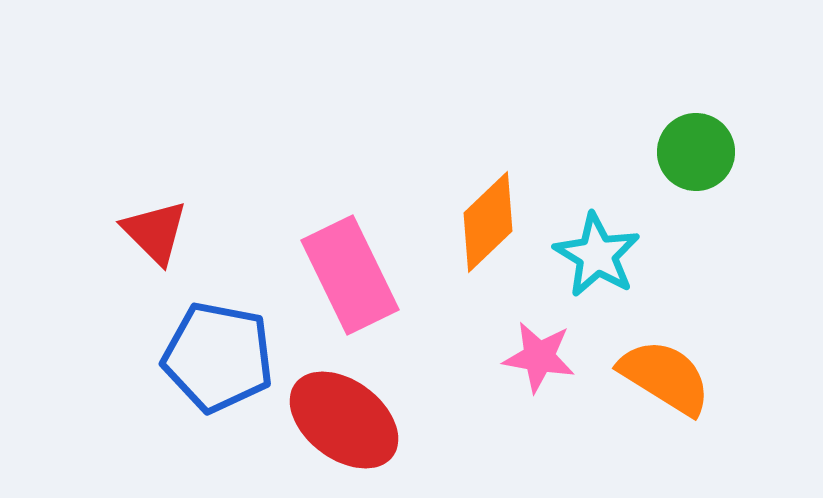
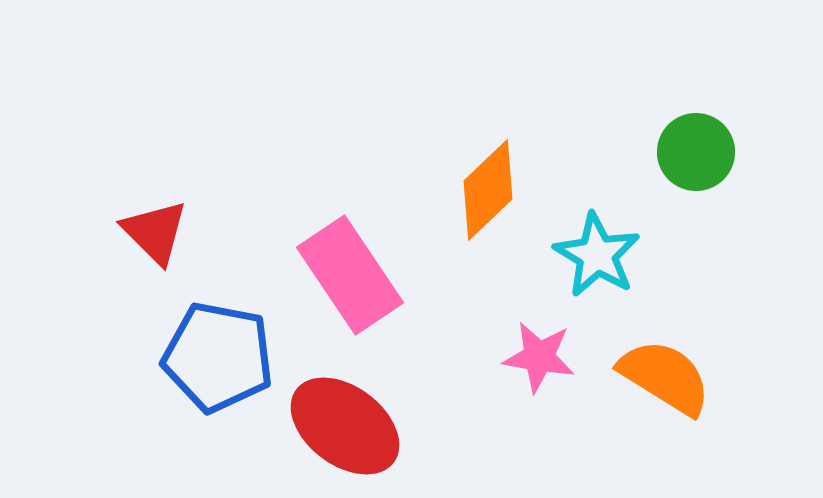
orange diamond: moved 32 px up
pink rectangle: rotated 8 degrees counterclockwise
red ellipse: moved 1 px right, 6 px down
